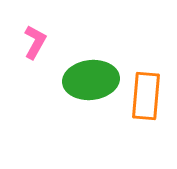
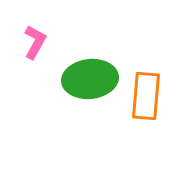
green ellipse: moved 1 px left, 1 px up
